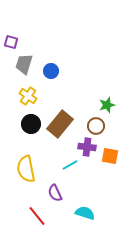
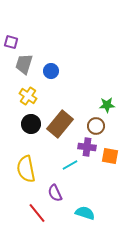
green star: rotated 14 degrees clockwise
red line: moved 3 px up
